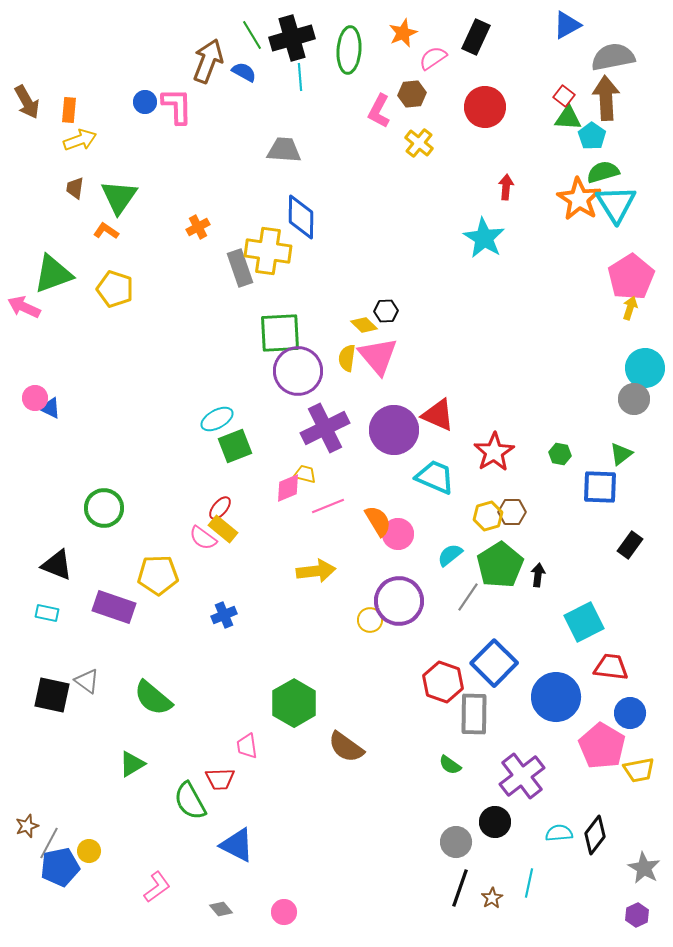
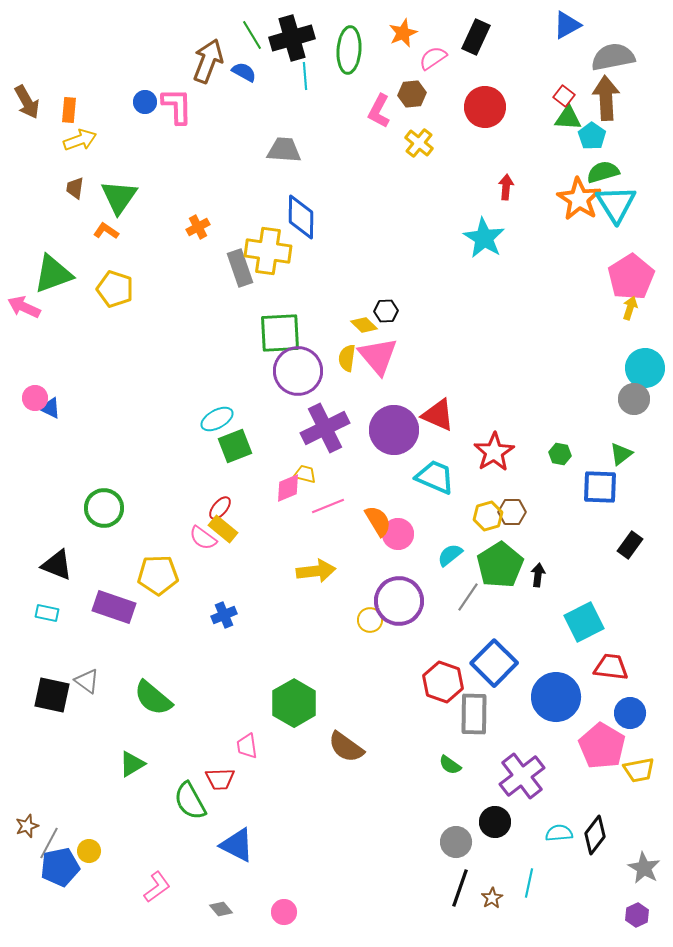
cyan line at (300, 77): moved 5 px right, 1 px up
